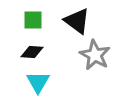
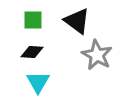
gray star: moved 2 px right
